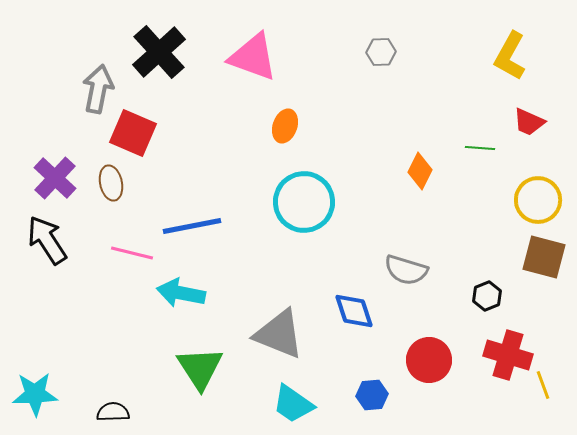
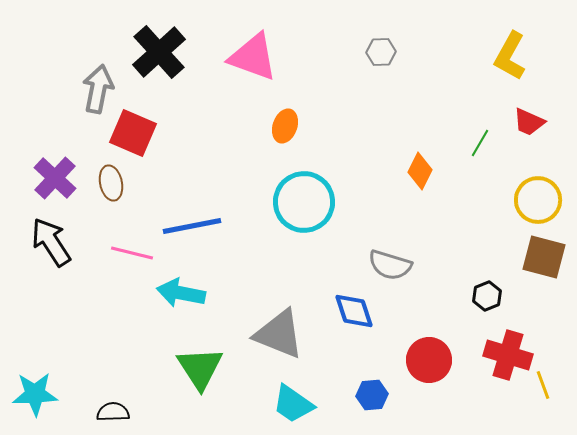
green line: moved 5 px up; rotated 64 degrees counterclockwise
black arrow: moved 4 px right, 2 px down
gray semicircle: moved 16 px left, 5 px up
